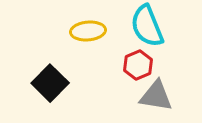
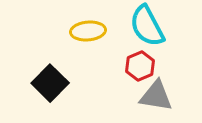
cyan semicircle: rotated 6 degrees counterclockwise
red hexagon: moved 2 px right, 1 px down
